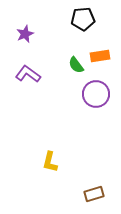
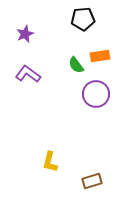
brown rectangle: moved 2 px left, 13 px up
